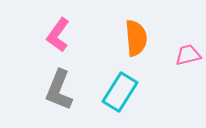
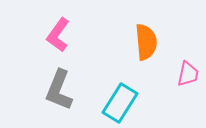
orange semicircle: moved 10 px right, 4 px down
pink trapezoid: moved 19 px down; rotated 116 degrees clockwise
cyan rectangle: moved 11 px down
